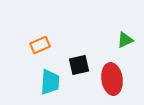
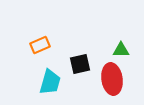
green triangle: moved 4 px left, 10 px down; rotated 24 degrees clockwise
black square: moved 1 px right, 1 px up
cyan trapezoid: rotated 12 degrees clockwise
